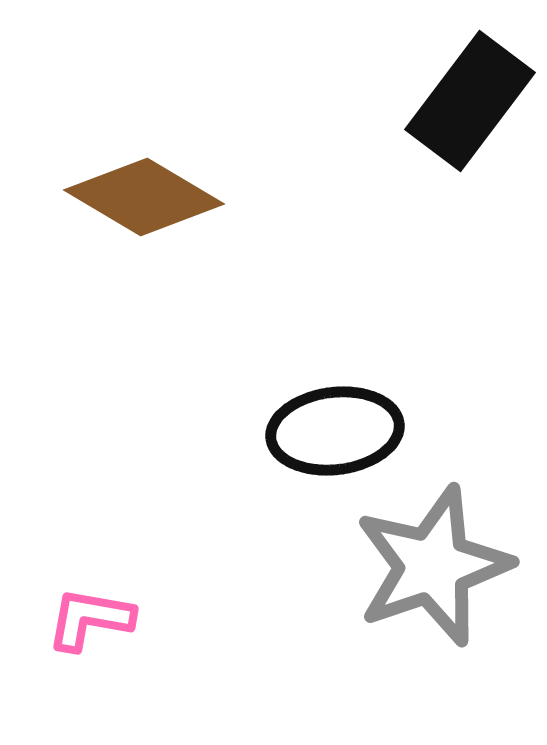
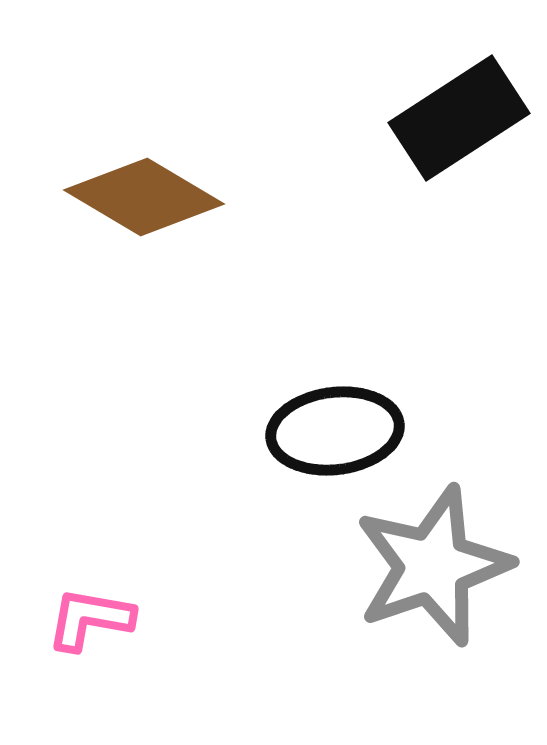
black rectangle: moved 11 px left, 17 px down; rotated 20 degrees clockwise
